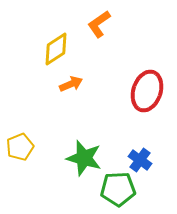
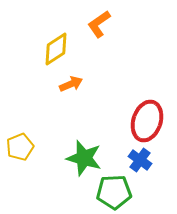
red ellipse: moved 30 px down
green pentagon: moved 4 px left, 3 px down
